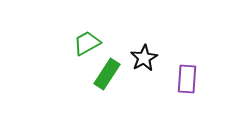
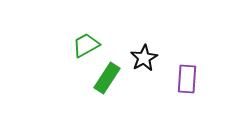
green trapezoid: moved 1 px left, 2 px down
green rectangle: moved 4 px down
